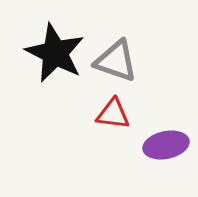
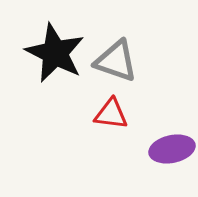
red triangle: moved 2 px left
purple ellipse: moved 6 px right, 4 px down
